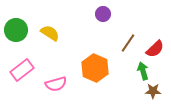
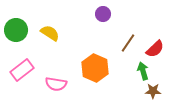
pink semicircle: rotated 25 degrees clockwise
